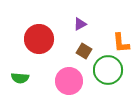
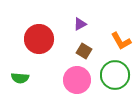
orange L-shape: moved 2 px up; rotated 25 degrees counterclockwise
green circle: moved 7 px right, 5 px down
pink circle: moved 8 px right, 1 px up
